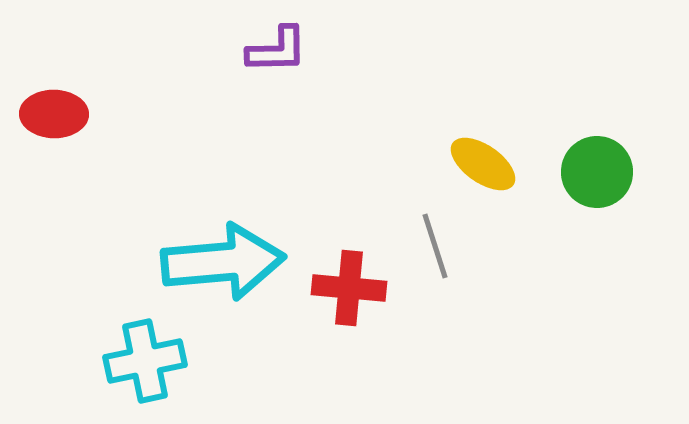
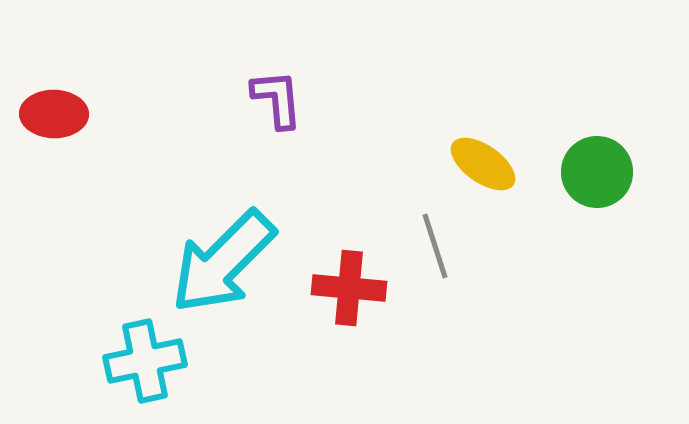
purple L-shape: moved 49 px down; rotated 94 degrees counterclockwise
cyan arrow: rotated 140 degrees clockwise
